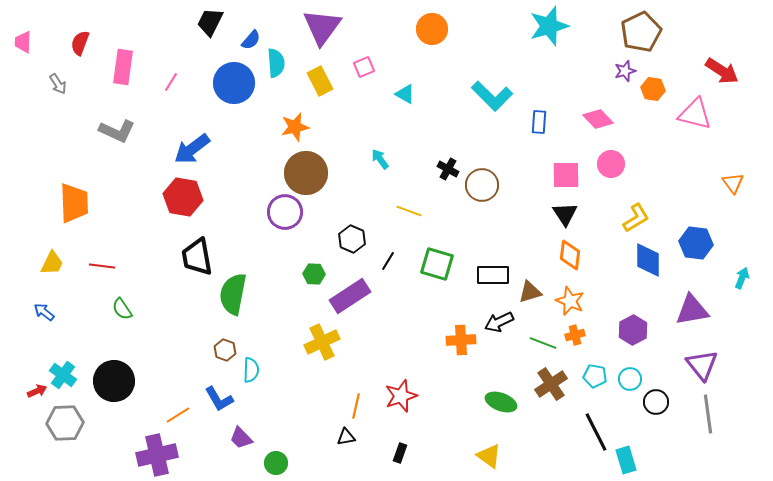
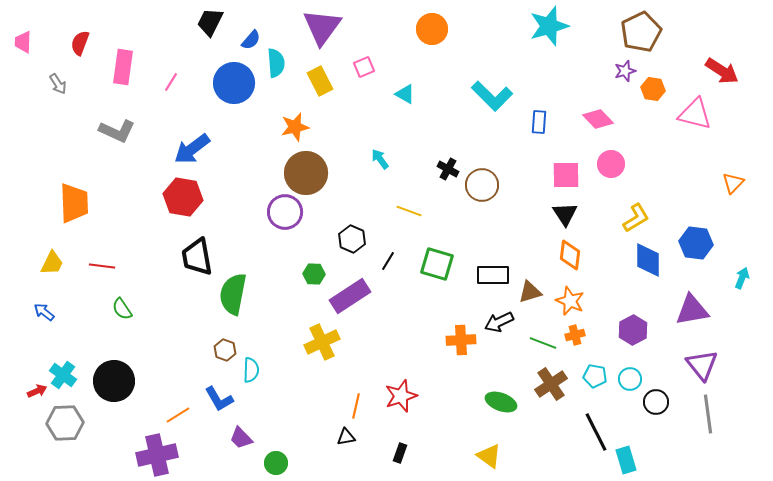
orange triangle at (733, 183): rotated 20 degrees clockwise
